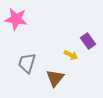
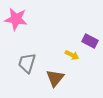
purple rectangle: moved 2 px right; rotated 28 degrees counterclockwise
yellow arrow: moved 1 px right
